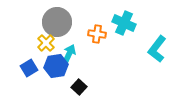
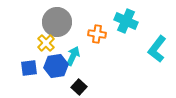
cyan cross: moved 2 px right, 2 px up
cyan arrow: moved 4 px right, 2 px down
blue square: rotated 24 degrees clockwise
